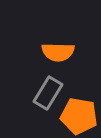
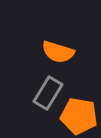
orange semicircle: rotated 16 degrees clockwise
